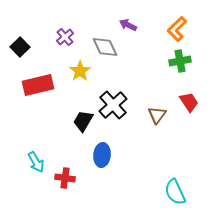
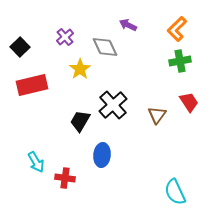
yellow star: moved 2 px up
red rectangle: moved 6 px left
black trapezoid: moved 3 px left
